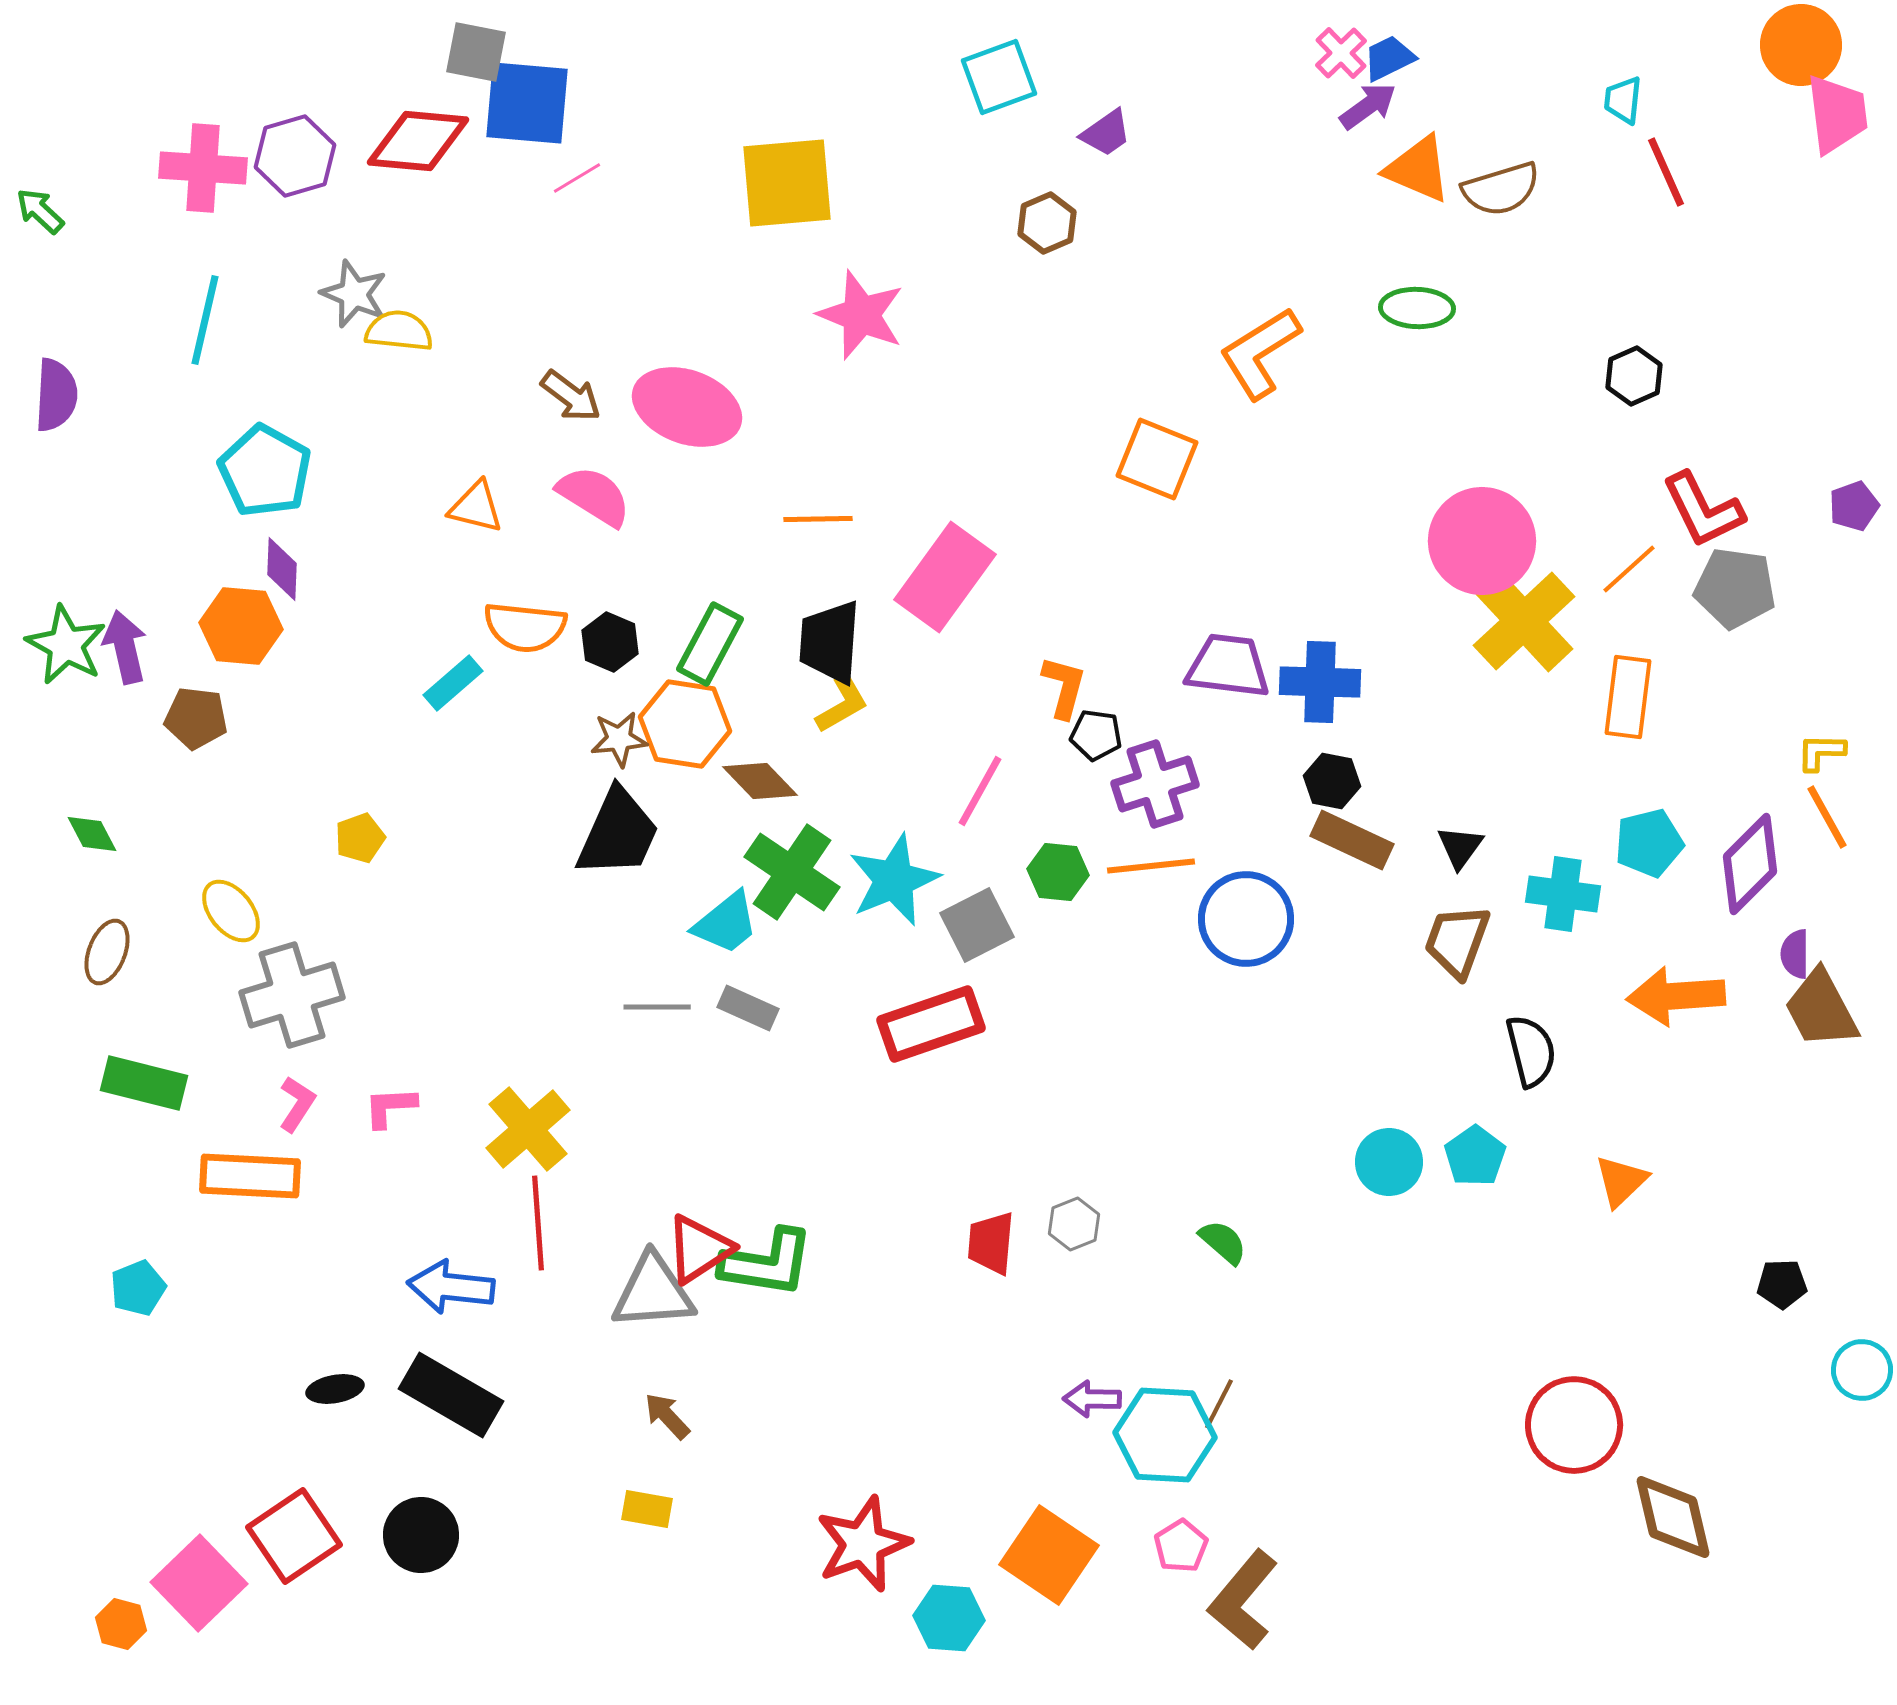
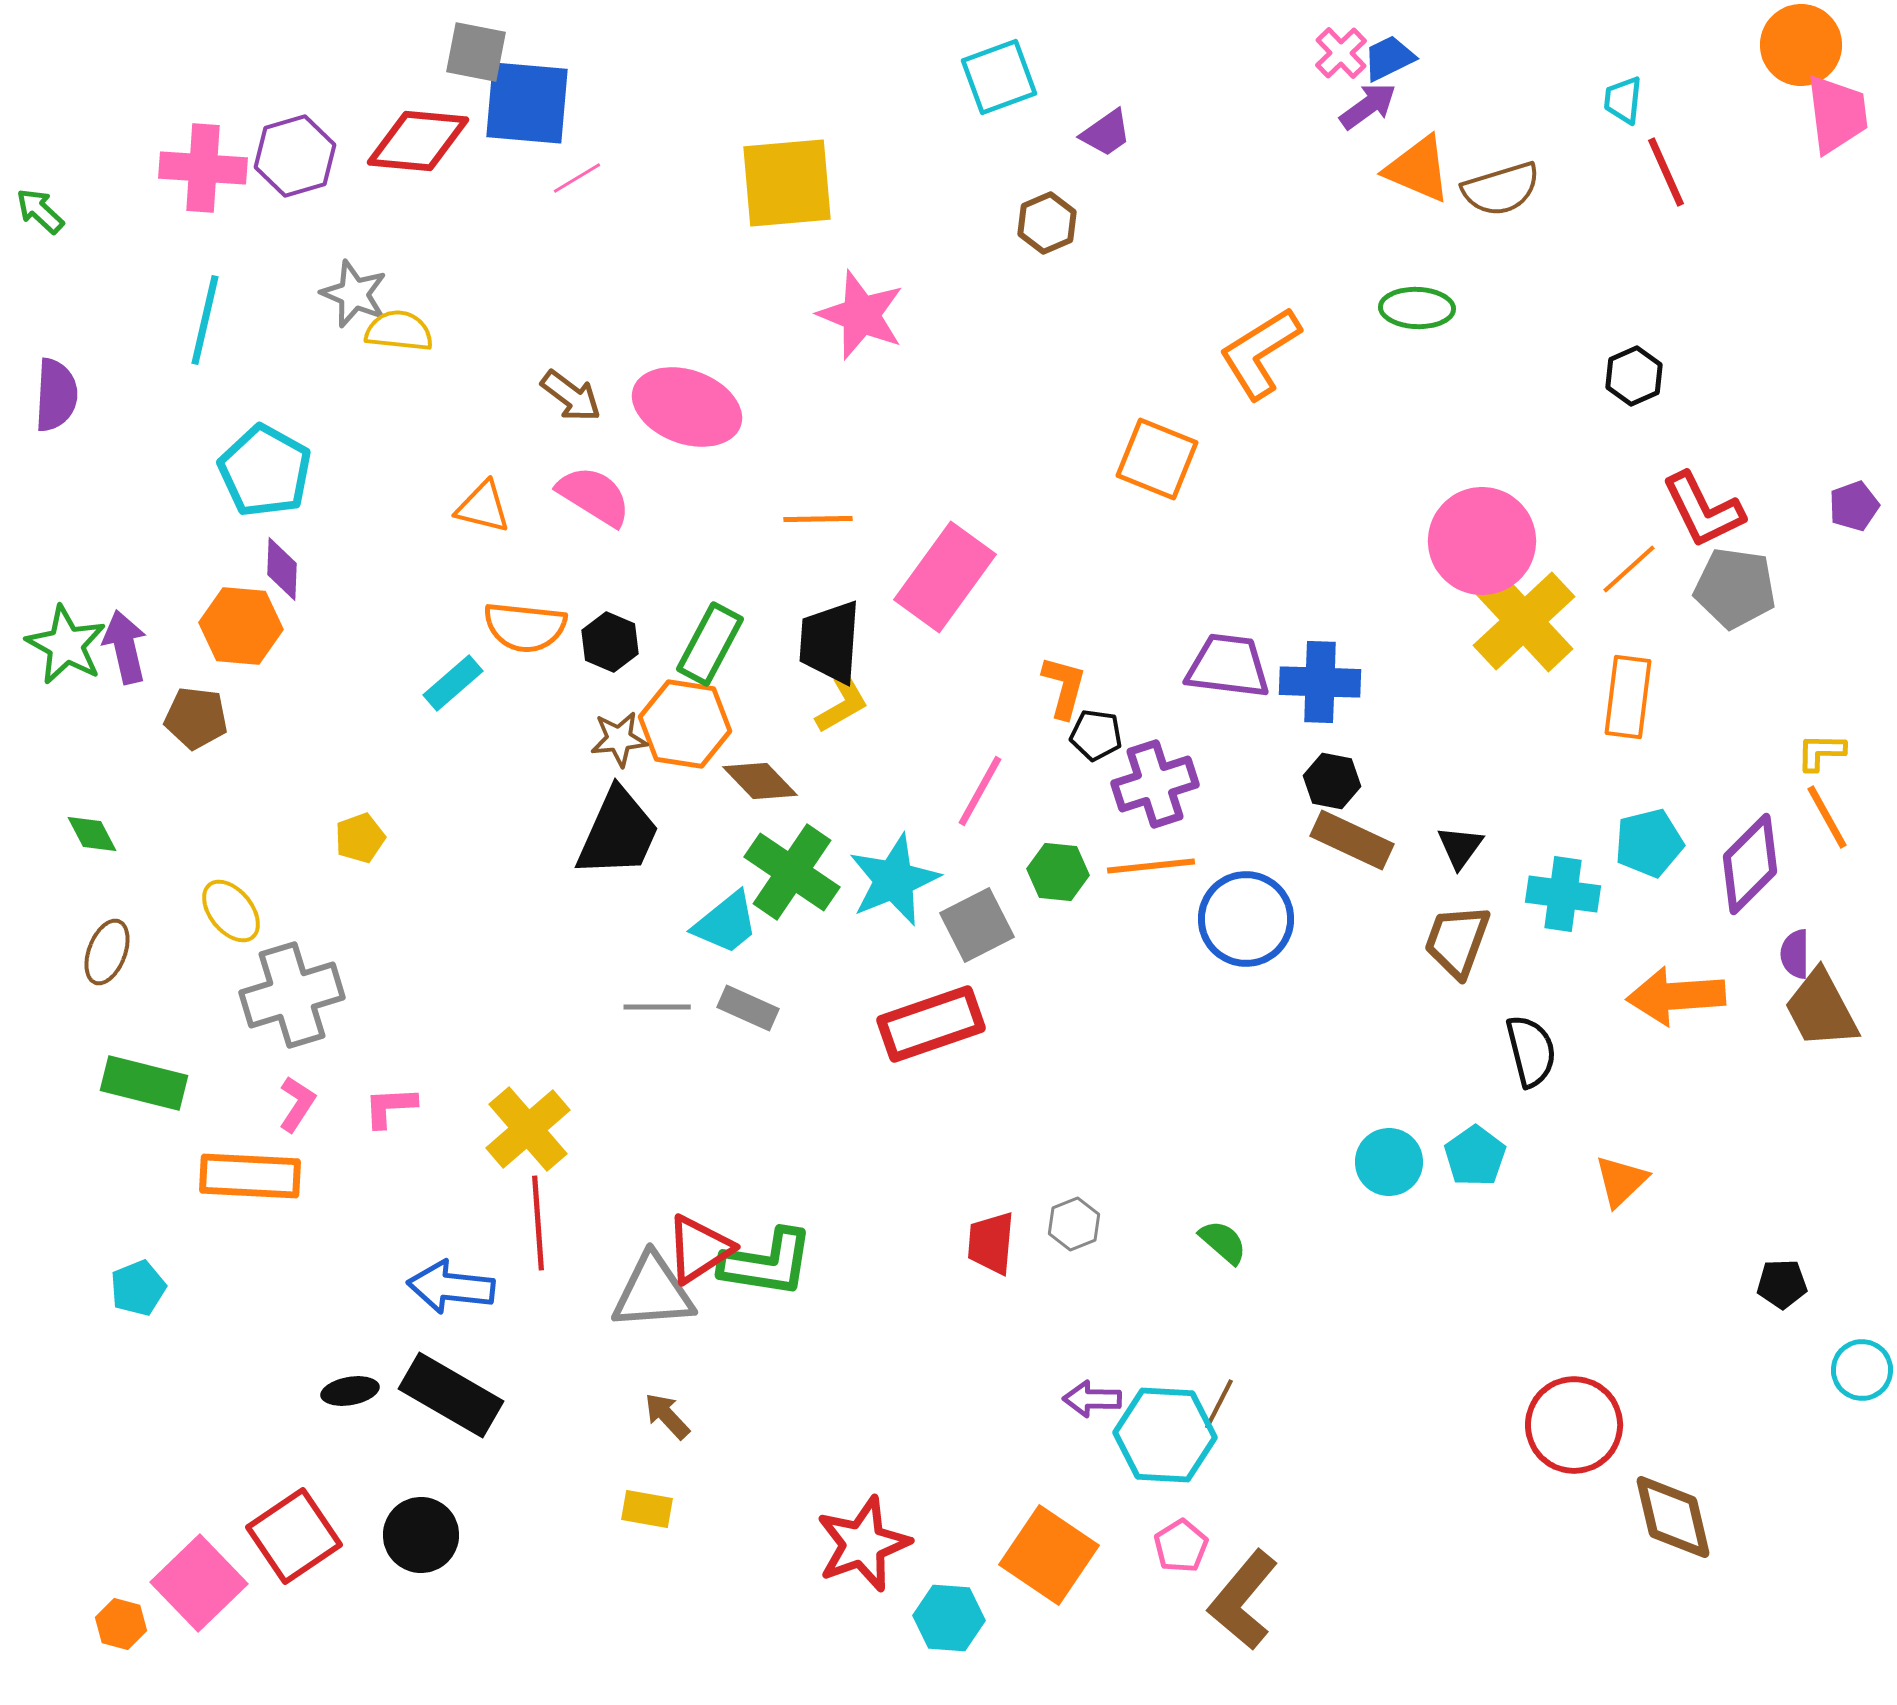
orange triangle at (476, 507): moved 7 px right
black ellipse at (335, 1389): moved 15 px right, 2 px down
